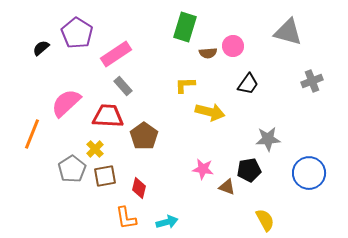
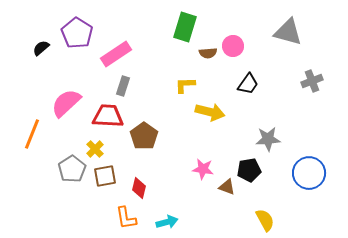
gray rectangle: rotated 60 degrees clockwise
